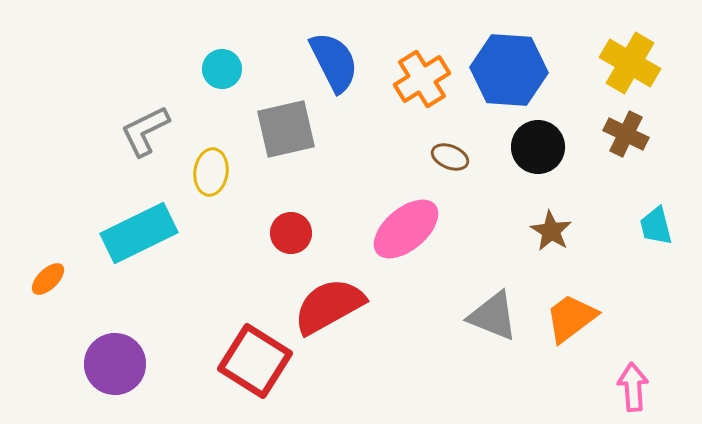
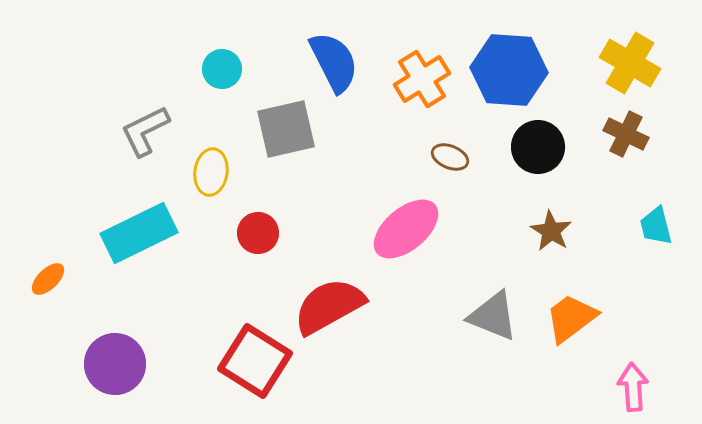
red circle: moved 33 px left
